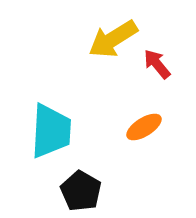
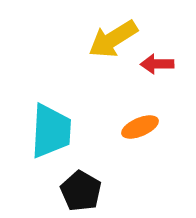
red arrow: rotated 52 degrees counterclockwise
orange ellipse: moved 4 px left; rotated 9 degrees clockwise
